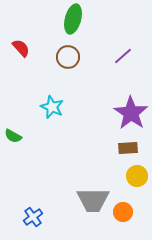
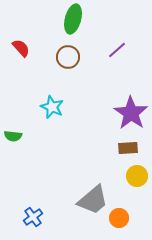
purple line: moved 6 px left, 6 px up
green semicircle: rotated 24 degrees counterclockwise
gray trapezoid: rotated 40 degrees counterclockwise
orange circle: moved 4 px left, 6 px down
